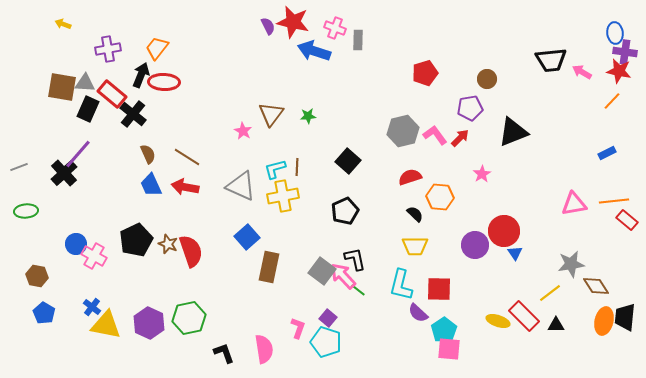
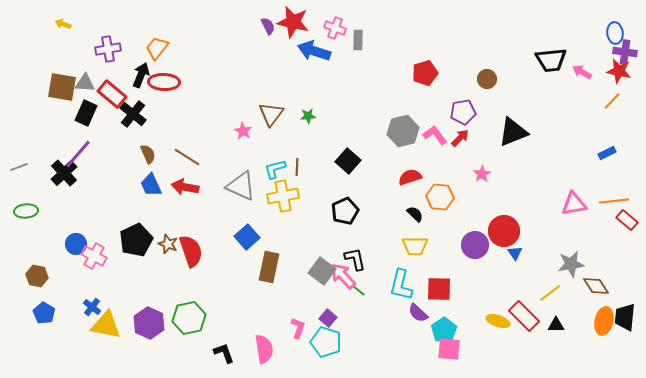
purple pentagon at (470, 108): moved 7 px left, 4 px down
black rectangle at (88, 109): moved 2 px left, 4 px down
